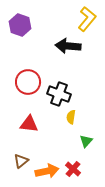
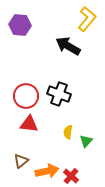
purple hexagon: rotated 15 degrees counterclockwise
black arrow: rotated 25 degrees clockwise
red circle: moved 2 px left, 14 px down
yellow semicircle: moved 3 px left, 15 px down
red cross: moved 2 px left, 7 px down
